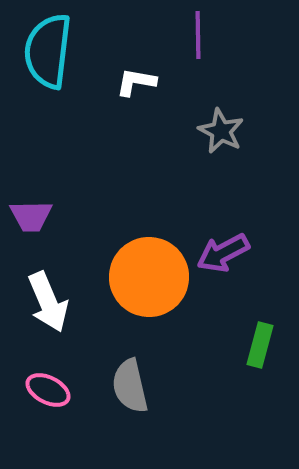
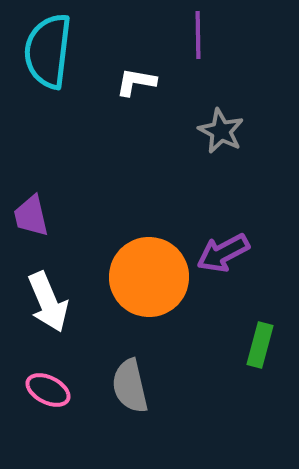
purple trapezoid: rotated 78 degrees clockwise
